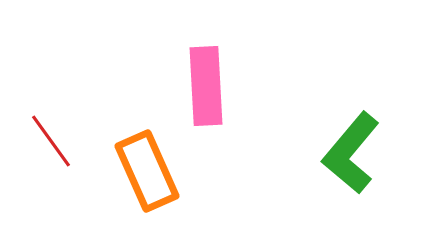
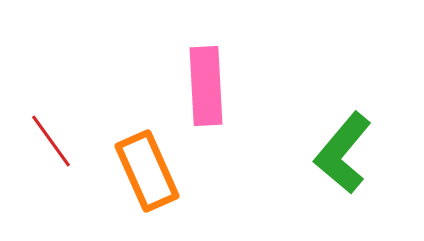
green L-shape: moved 8 px left
